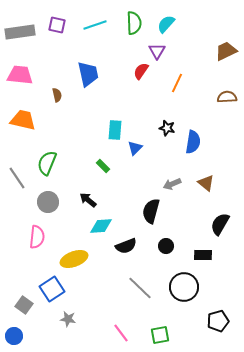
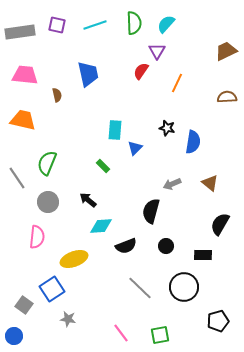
pink trapezoid at (20, 75): moved 5 px right
brown triangle at (206, 183): moved 4 px right
